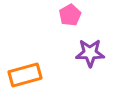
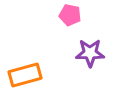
pink pentagon: rotated 30 degrees counterclockwise
